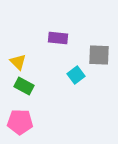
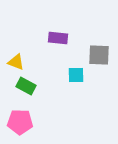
yellow triangle: moved 2 px left; rotated 24 degrees counterclockwise
cyan square: rotated 36 degrees clockwise
green rectangle: moved 2 px right
